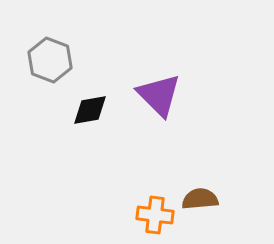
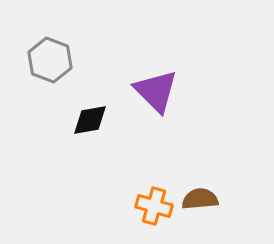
purple triangle: moved 3 px left, 4 px up
black diamond: moved 10 px down
orange cross: moved 1 px left, 9 px up; rotated 9 degrees clockwise
